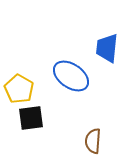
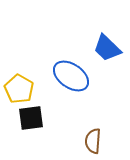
blue trapezoid: rotated 52 degrees counterclockwise
